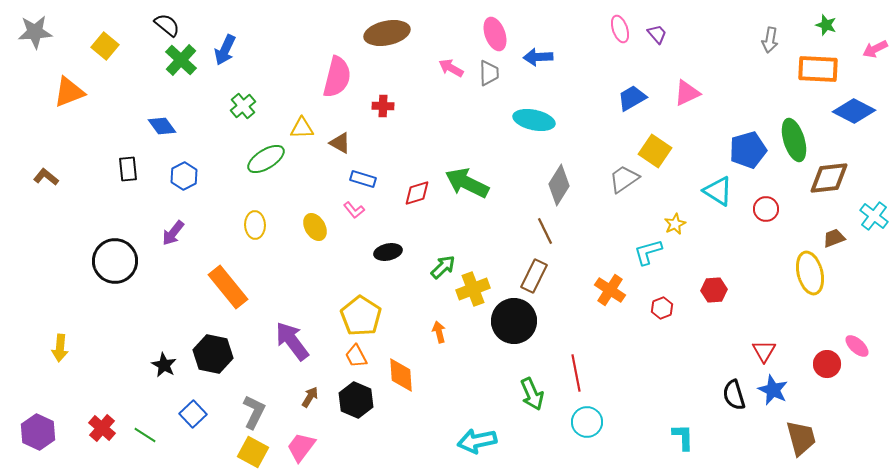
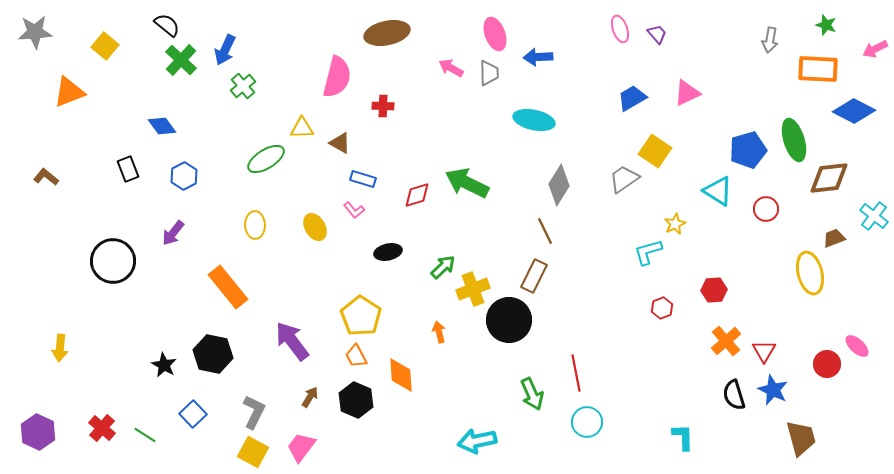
green cross at (243, 106): moved 20 px up
black rectangle at (128, 169): rotated 15 degrees counterclockwise
red diamond at (417, 193): moved 2 px down
black circle at (115, 261): moved 2 px left
orange cross at (610, 290): moved 116 px right, 51 px down; rotated 16 degrees clockwise
black circle at (514, 321): moved 5 px left, 1 px up
